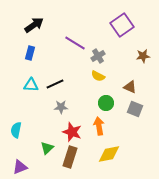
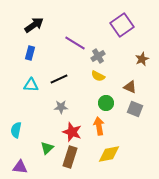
brown star: moved 1 px left, 3 px down; rotated 16 degrees counterclockwise
black line: moved 4 px right, 5 px up
purple triangle: rotated 28 degrees clockwise
